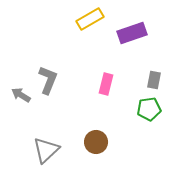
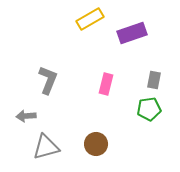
gray arrow: moved 5 px right, 21 px down; rotated 36 degrees counterclockwise
brown circle: moved 2 px down
gray triangle: moved 3 px up; rotated 28 degrees clockwise
